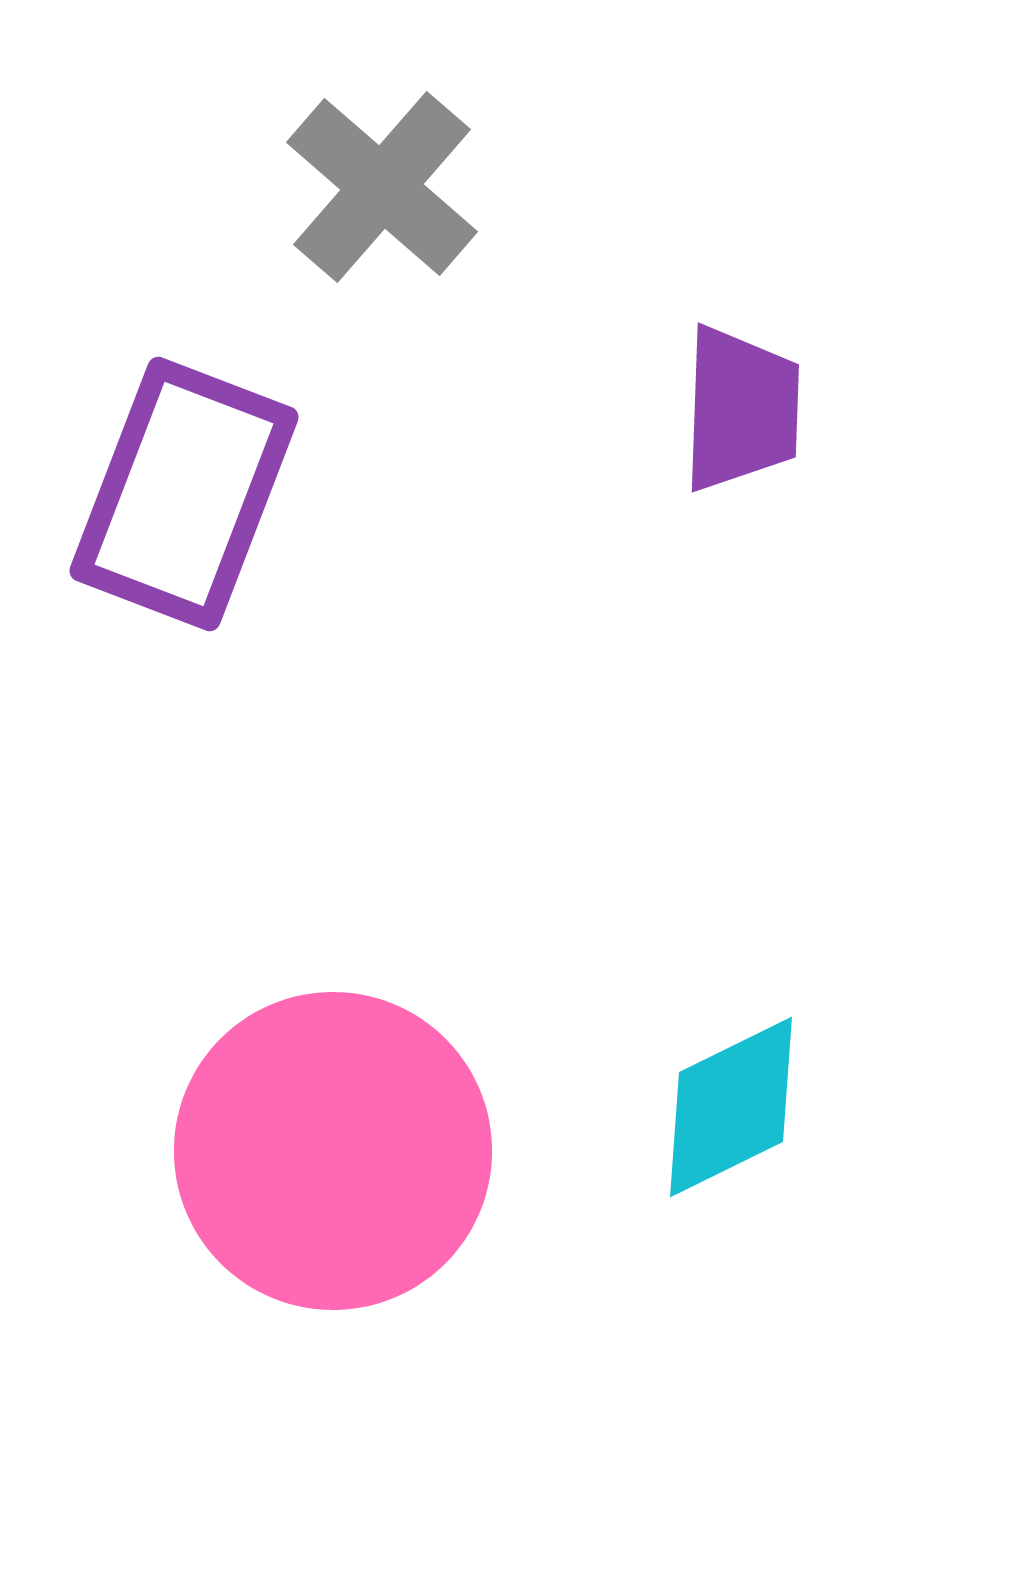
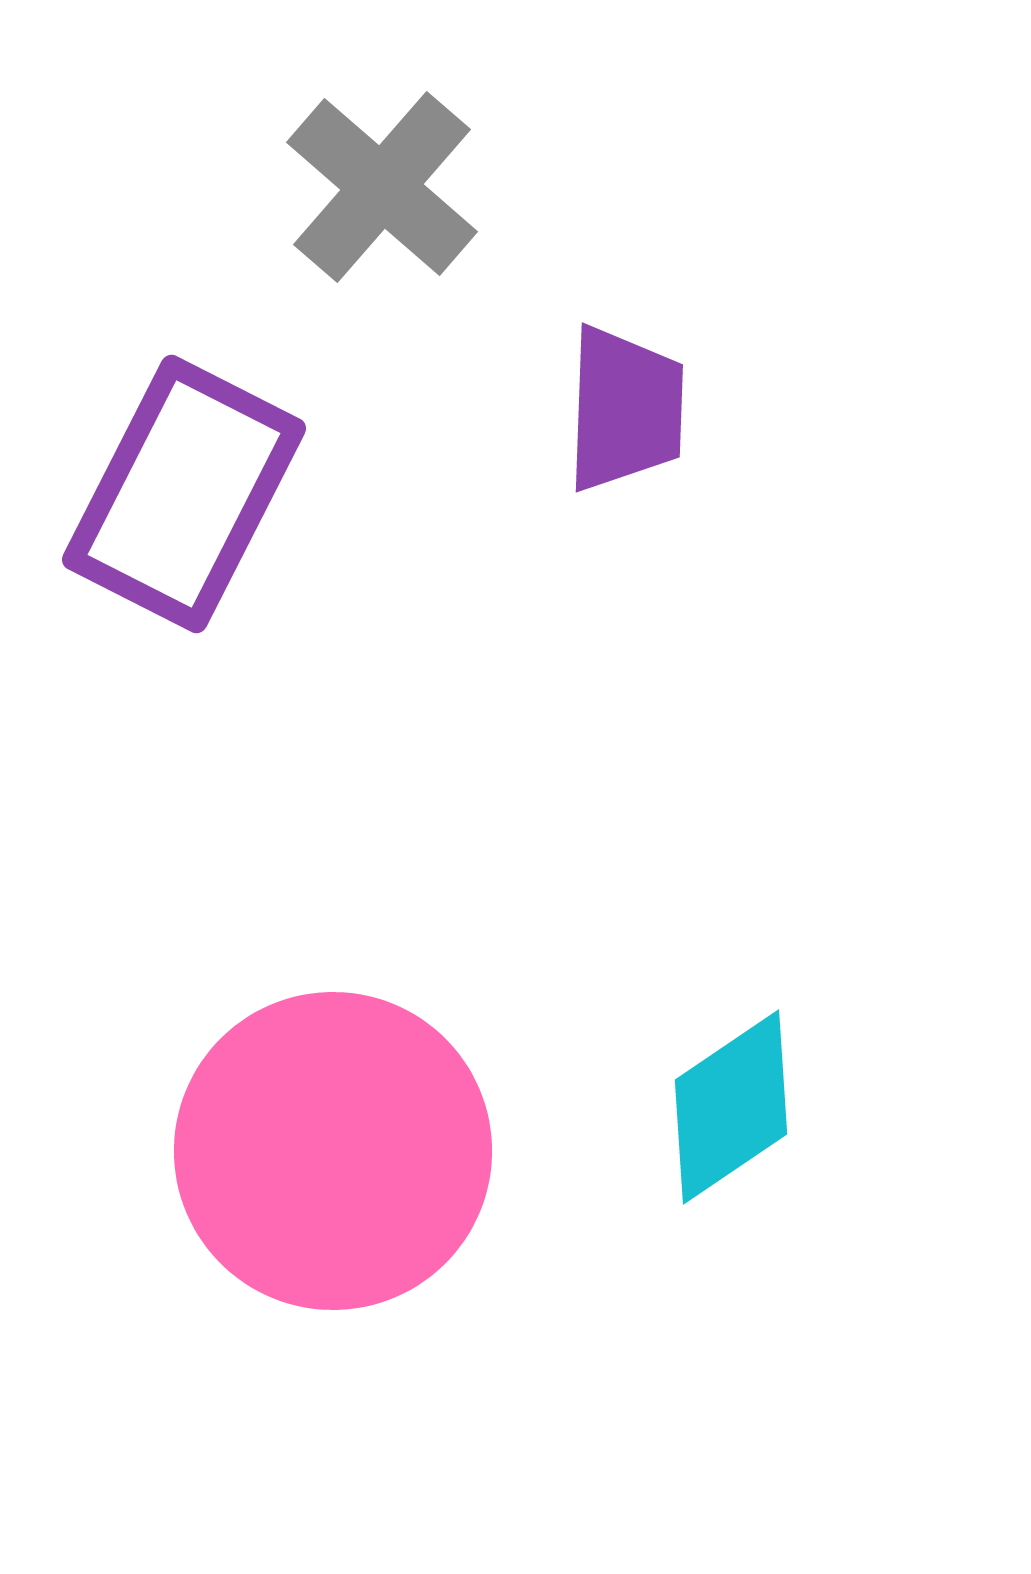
purple trapezoid: moved 116 px left
purple rectangle: rotated 6 degrees clockwise
cyan diamond: rotated 8 degrees counterclockwise
